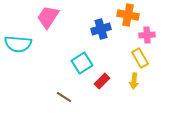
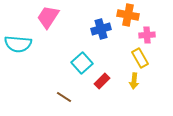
cyan square: rotated 10 degrees counterclockwise
